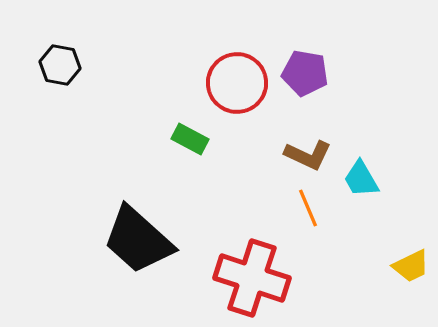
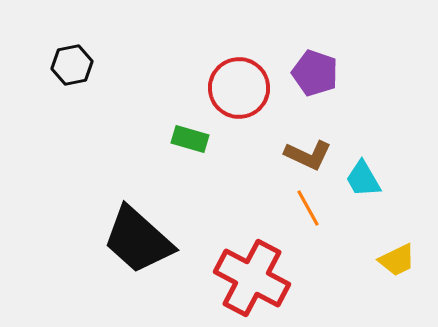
black hexagon: moved 12 px right; rotated 21 degrees counterclockwise
purple pentagon: moved 10 px right; rotated 9 degrees clockwise
red circle: moved 2 px right, 5 px down
green rectangle: rotated 12 degrees counterclockwise
cyan trapezoid: moved 2 px right
orange line: rotated 6 degrees counterclockwise
yellow trapezoid: moved 14 px left, 6 px up
red cross: rotated 10 degrees clockwise
